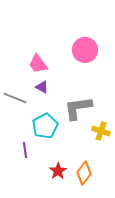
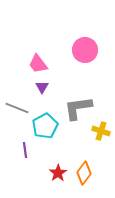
purple triangle: rotated 32 degrees clockwise
gray line: moved 2 px right, 10 px down
red star: moved 2 px down
